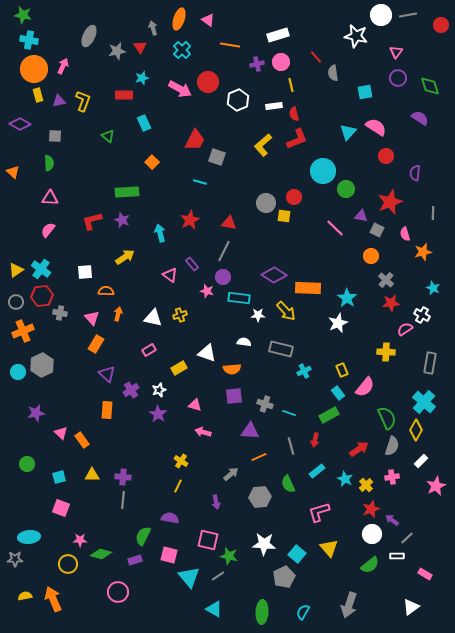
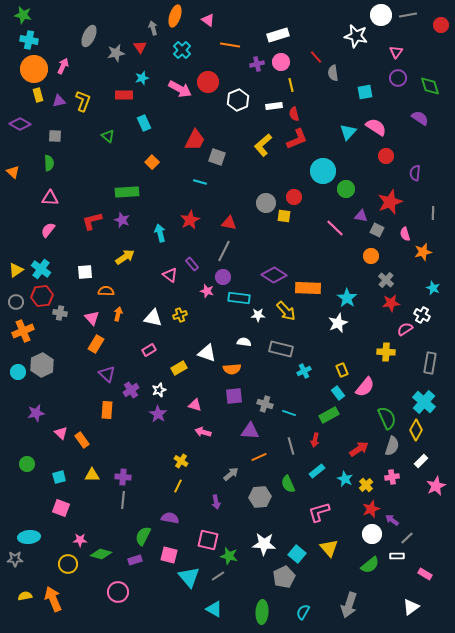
orange ellipse at (179, 19): moved 4 px left, 3 px up
gray star at (117, 51): moved 1 px left, 2 px down
